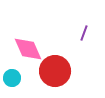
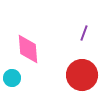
pink diamond: rotated 20 degrees clockwise
red circle: moved 27 px right, 4 px down
